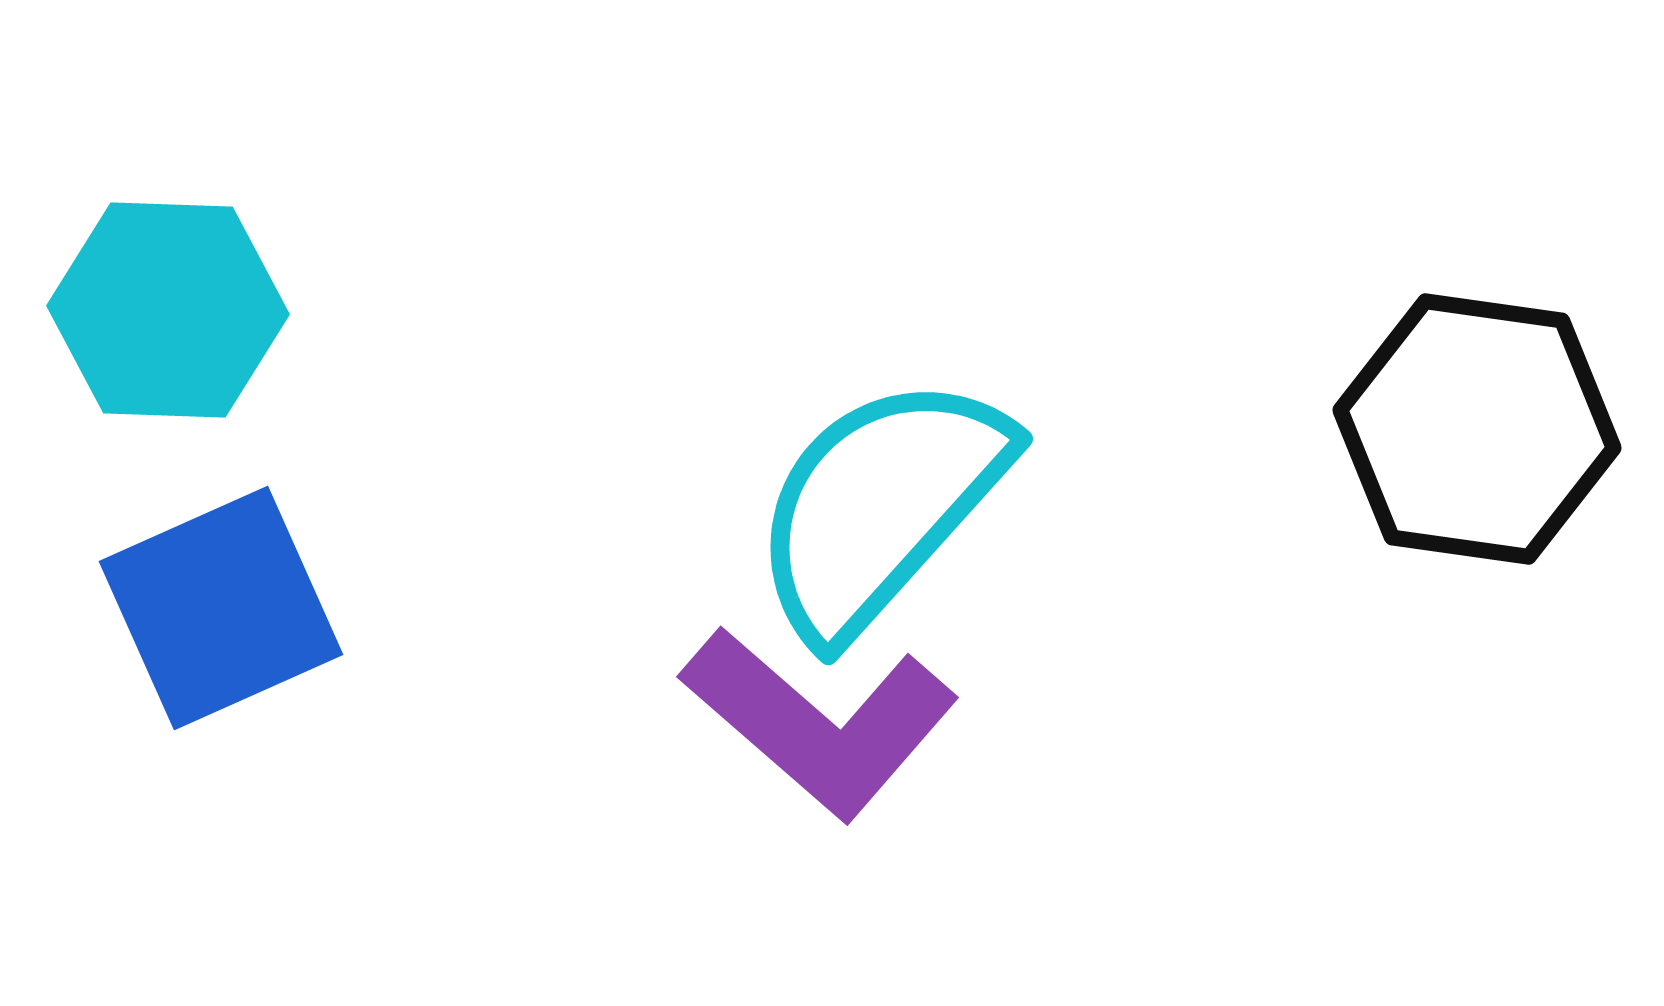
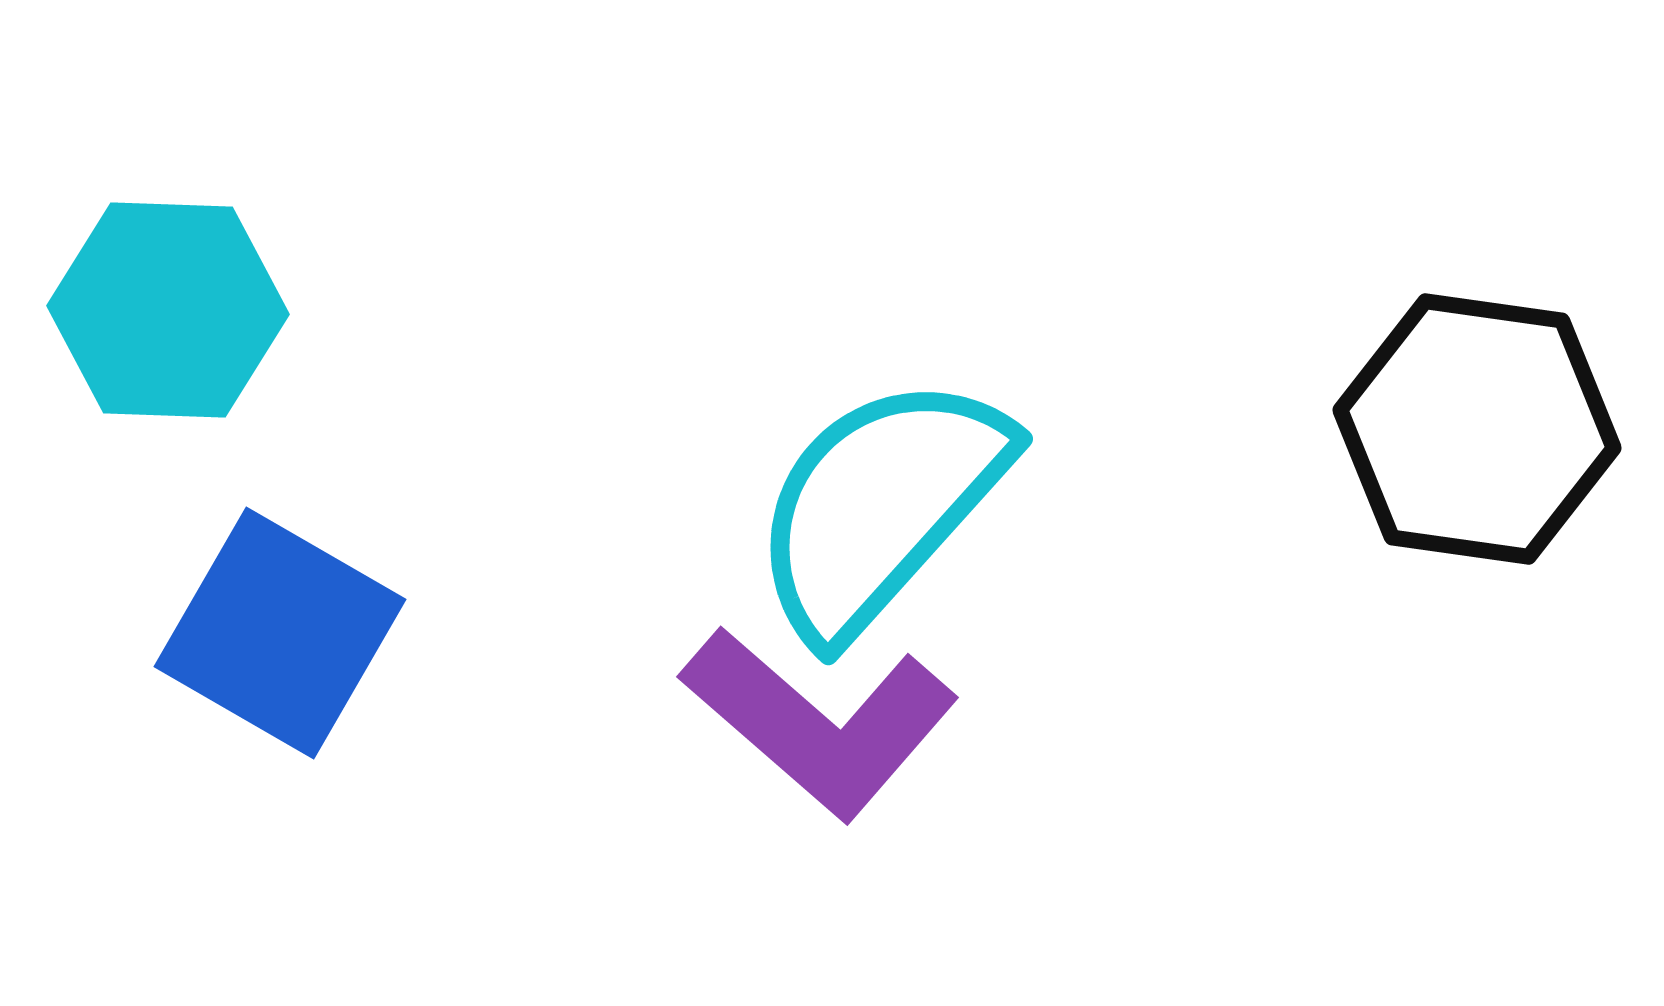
blue square: moved 59 px right, 25 px down; rotated 36 degrees counterclockwise
